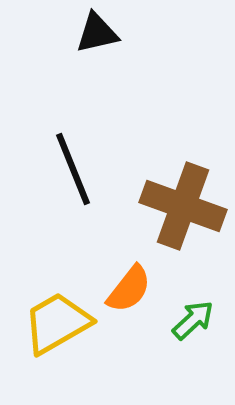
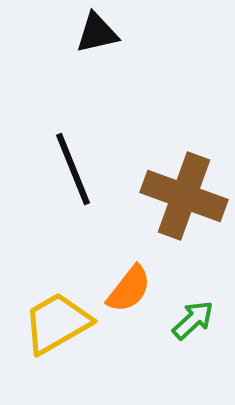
brown cross: moved 1 px right, 10 px up
